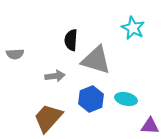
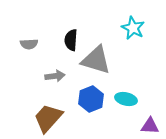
gray semicircle: moved 14 px right, 10 px up
